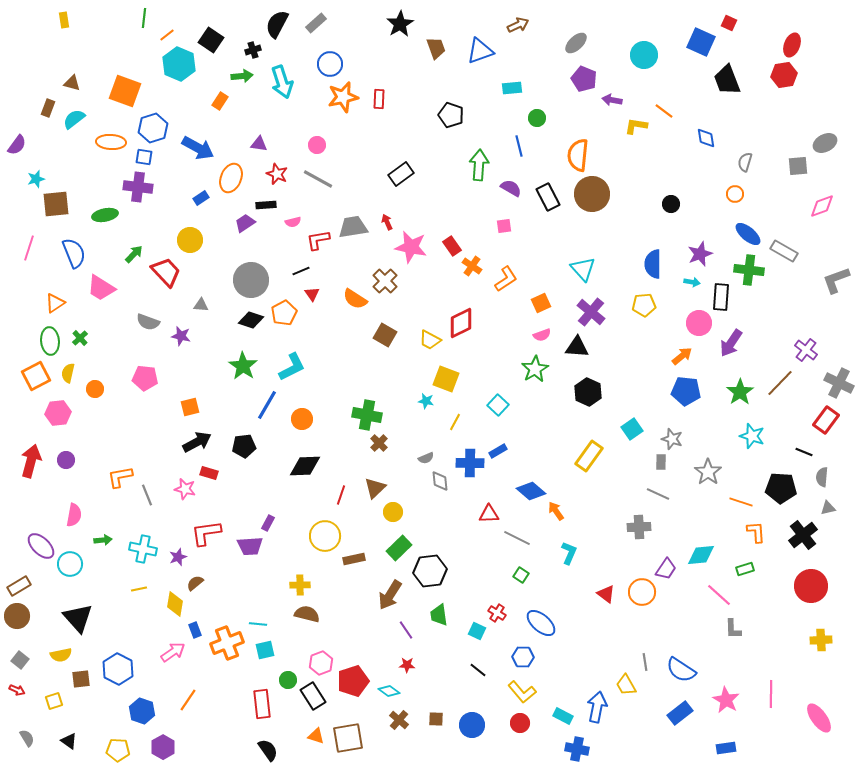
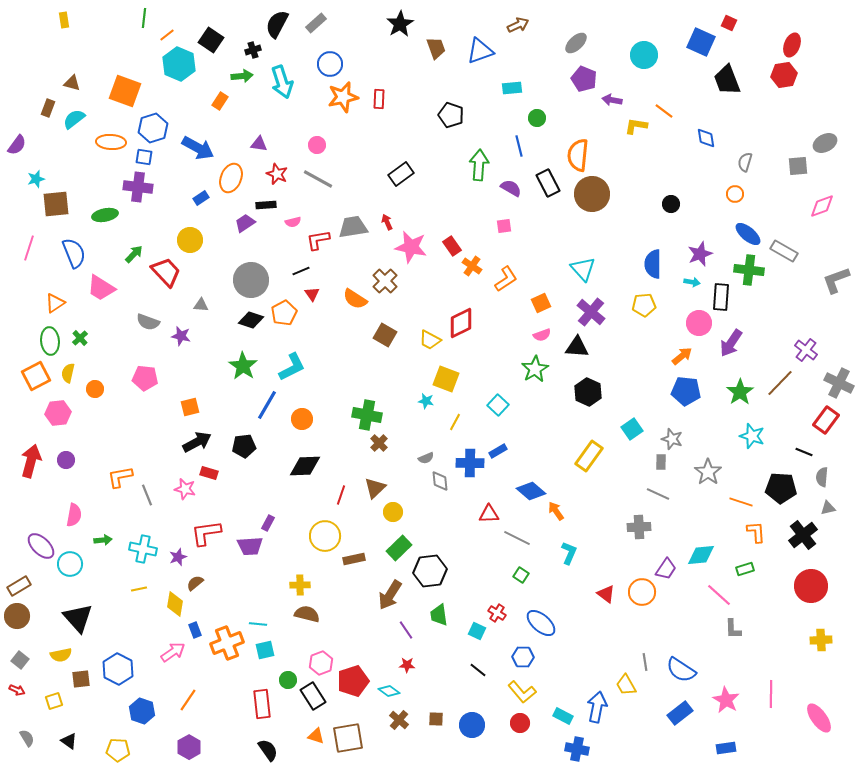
black rectangle at (548, 197): moved 14 px up
purple hexagon at (163, 747): moved 26 px right
